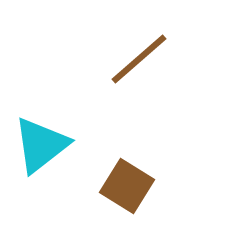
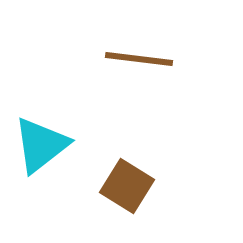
brown line: rotated 48 degrees clockwise
